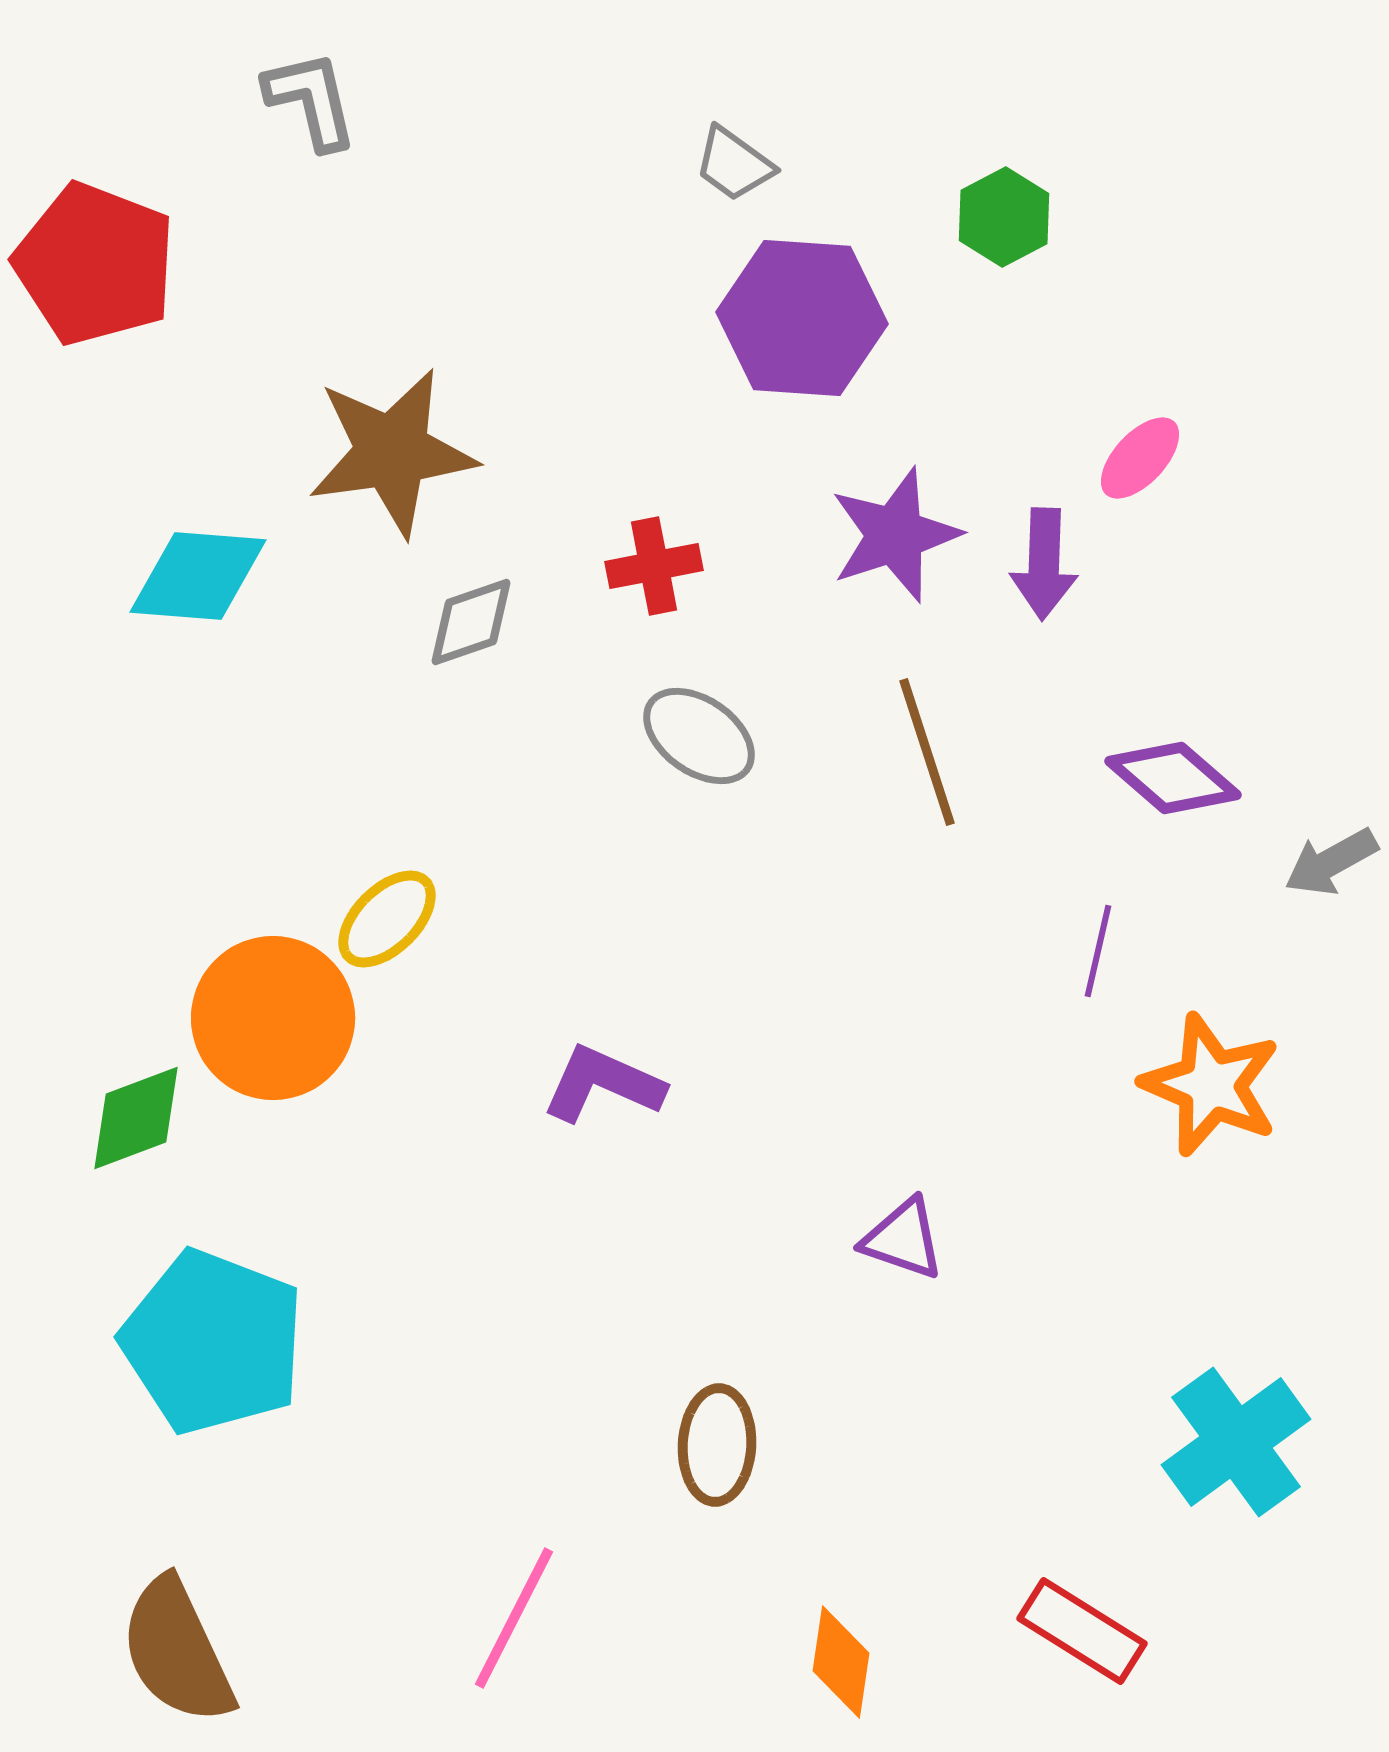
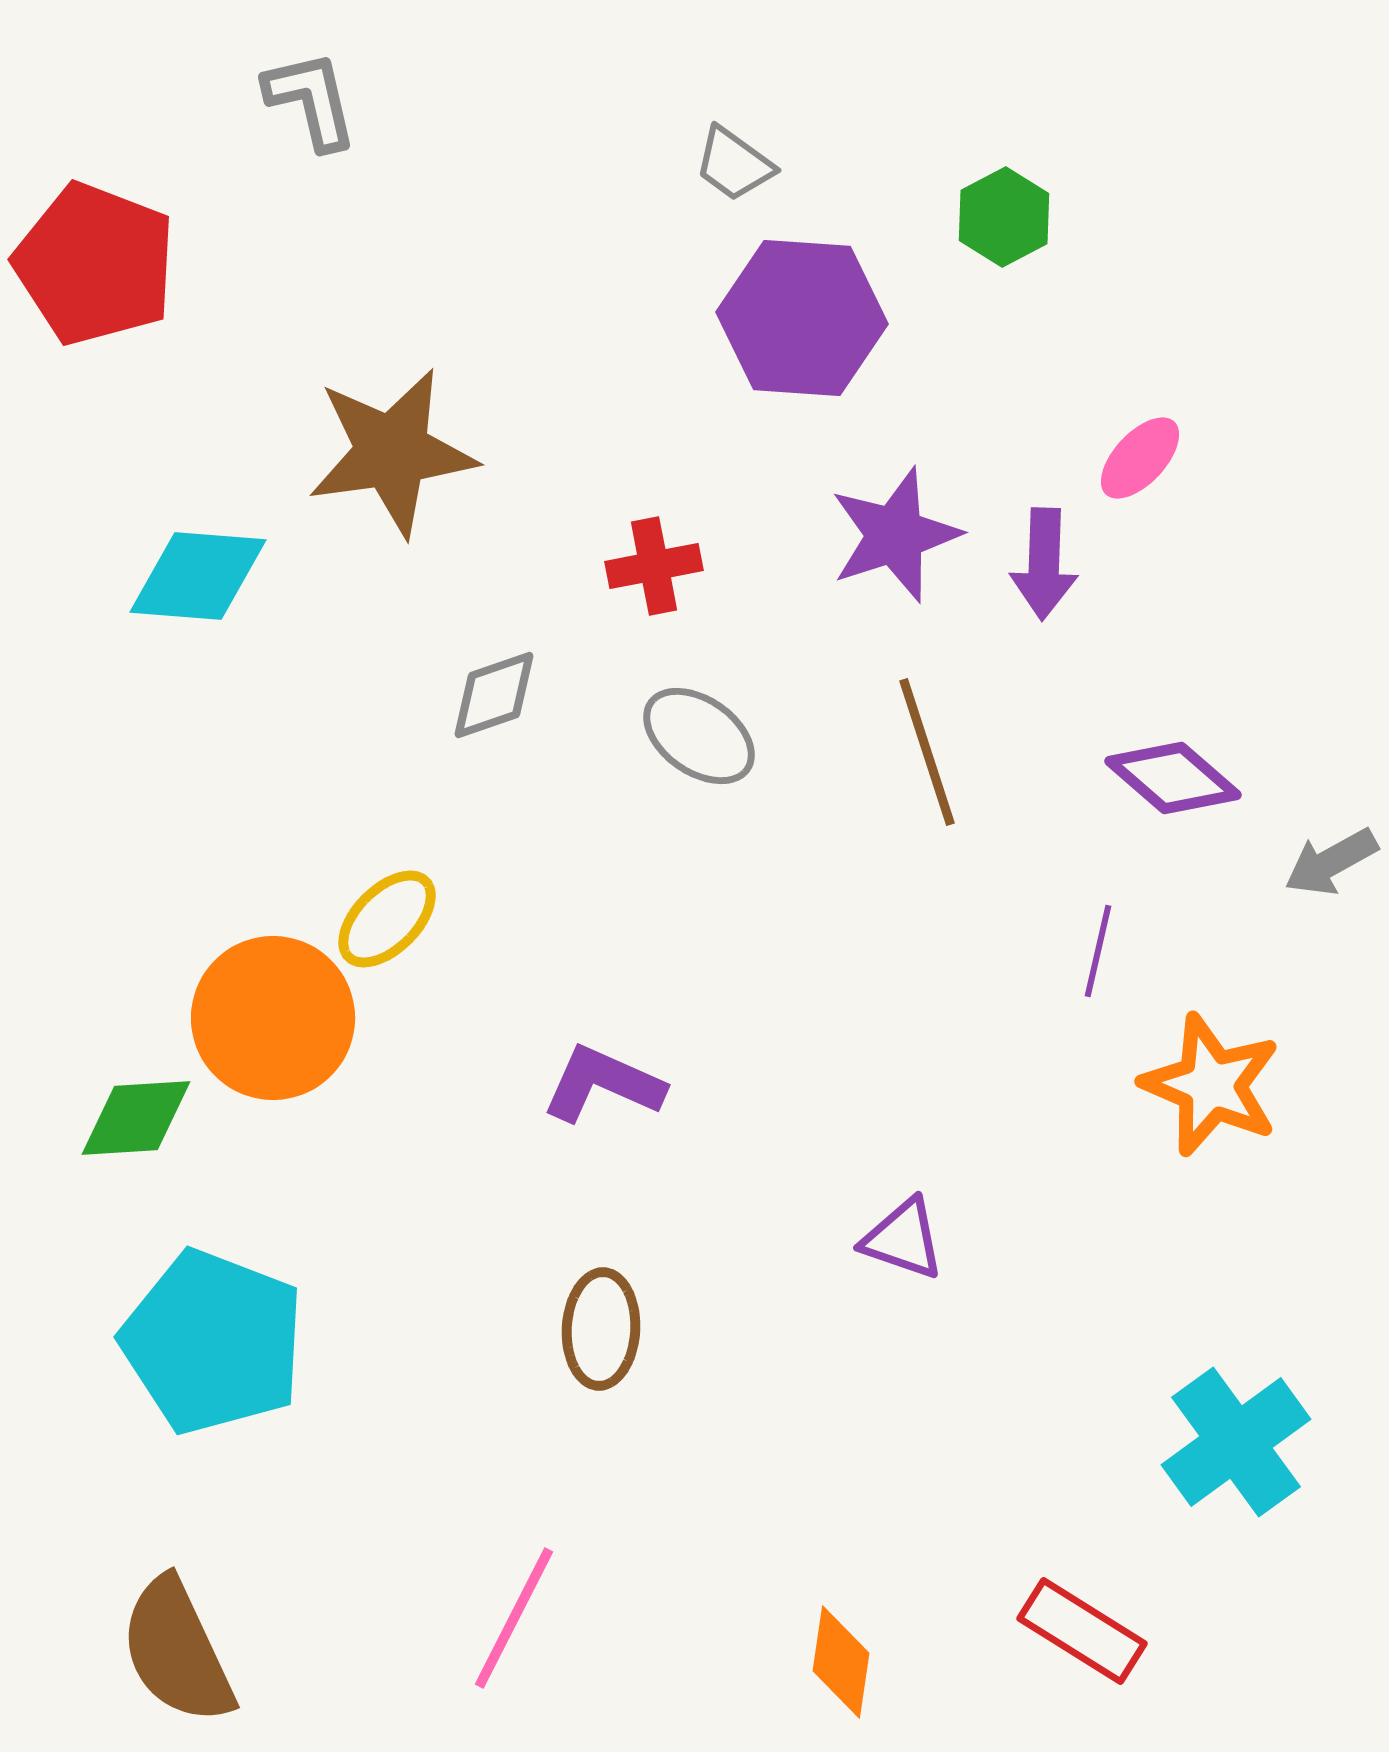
gray diamond: moved 23 px right, 73 px down
green diamond: rotated 17 degrees clockwise
brown ellipse: moved 116 px left, 116 px up
